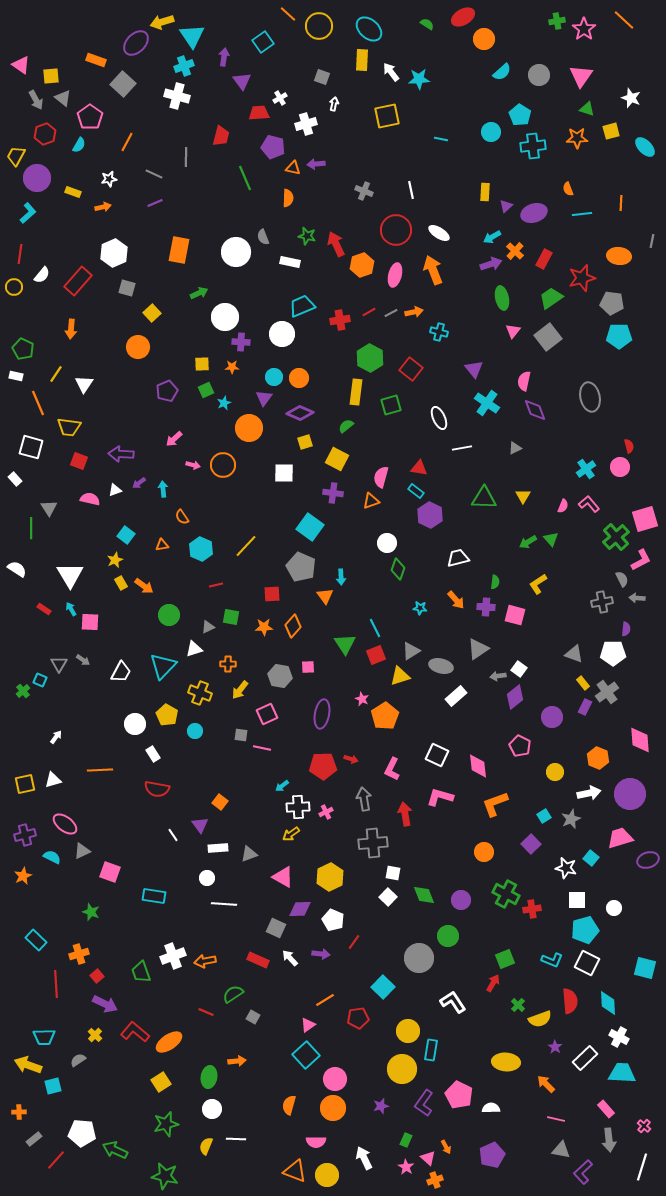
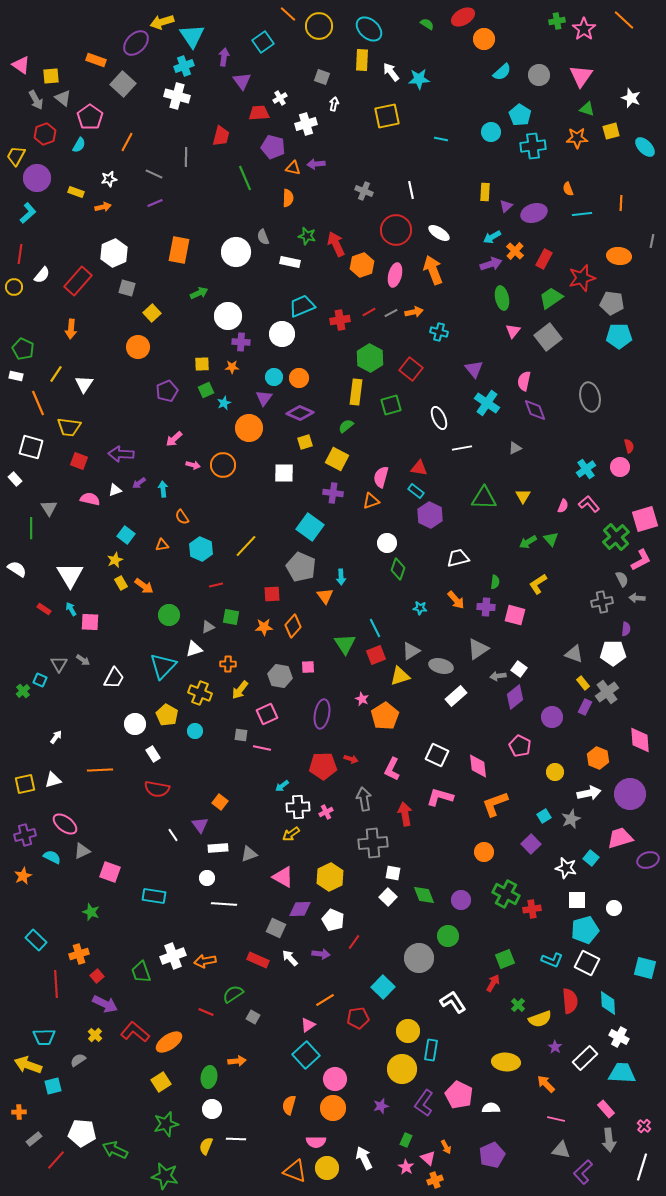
yellow rectangle at (73, 192): moved 3 px right
white circle at (225, 317): moved 3 px right, 1 px up
white trapezoid at (121, 672): moved 7 px left, 6 px down
yellow circle at (327, 1175): moved 7 px up
